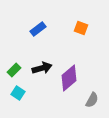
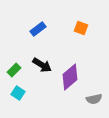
black arrow: moved 3 px up; rotated 48 degrees clockwise
purple diamond: moved 1 px right, 1 px up
gray semicircle: moved 2 px right, 1 px up; rotated 49 degrees clockwise
